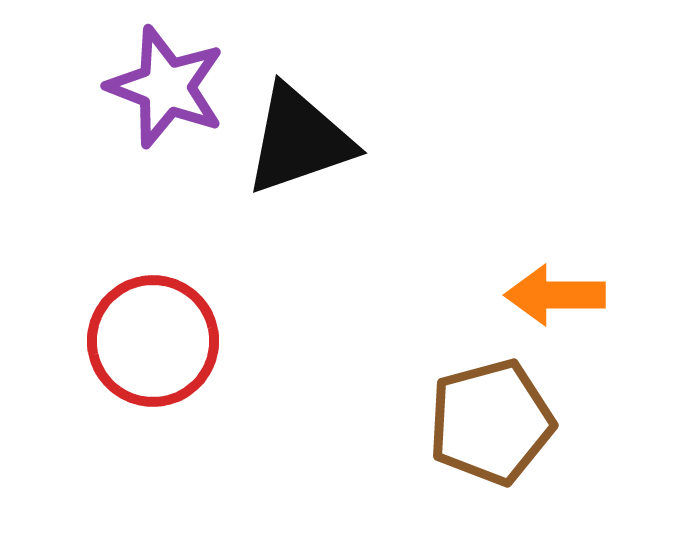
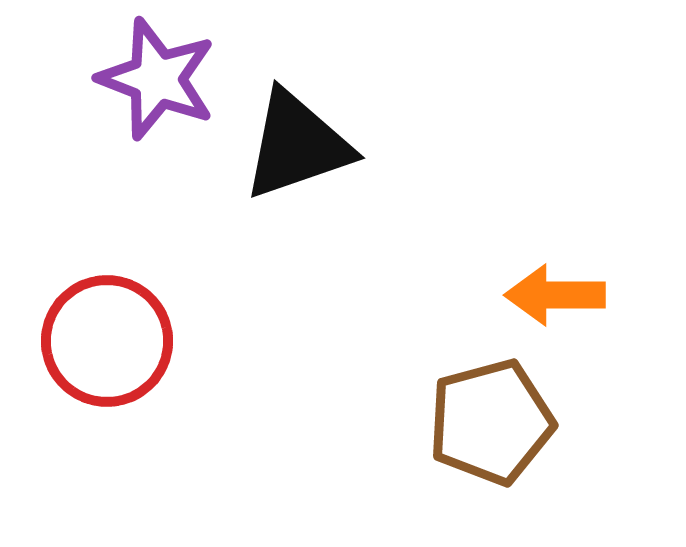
purple star: moved 9 px left, 8 px up
black triangle: moved 2 px left, 5 px down
red circle: moved 46 px left
